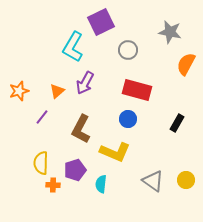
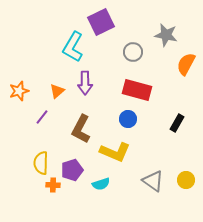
gray star: moved 4 px left, 3 px down
gray circle: moved 5 px right, 2 px down
purple arrow: rotated 30 degrees counterclockwise
purple pentagon: moved 3 px left
cyan semicircle: rotated 114 degrees counterclockwise
